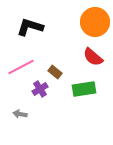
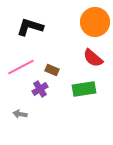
red semicircle: moved 1 px down
brown rectangle: moved 3 px left, 2 px up; rotated 16 degrees counterclockwise
